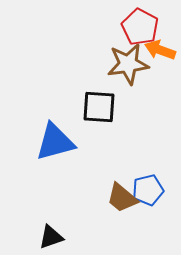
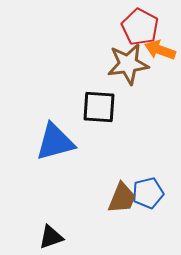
blue pentagon: moved 3 px down
brown trapezoid: rotated 108 degrees counterclockwise
